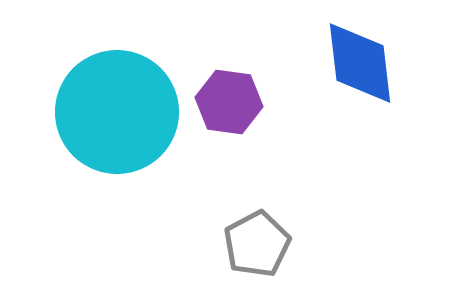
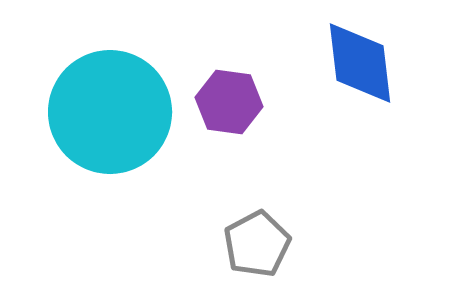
cyan circle: moved 7 px left
